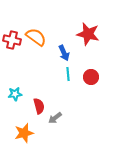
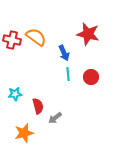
red semicircle: moved 1 px left
